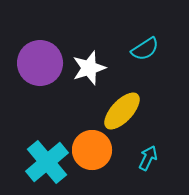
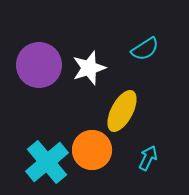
purple circle: moved 1 px left, 2 px down
yellow ellipse: rotated 15 degrees counterclockwise
